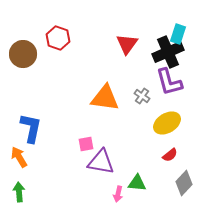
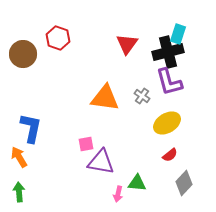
black cross: rotated 8 degrees clockwise
